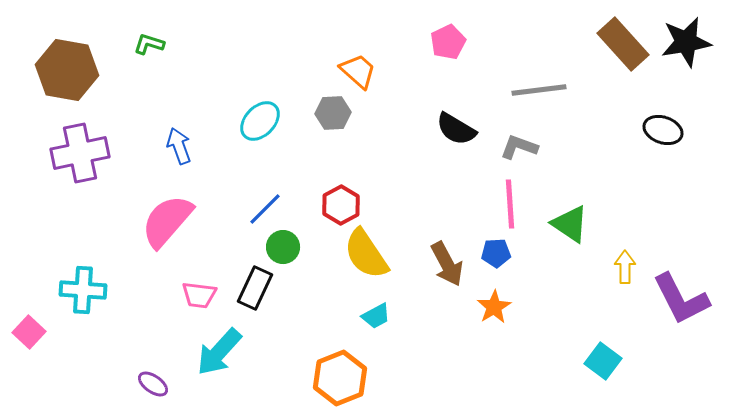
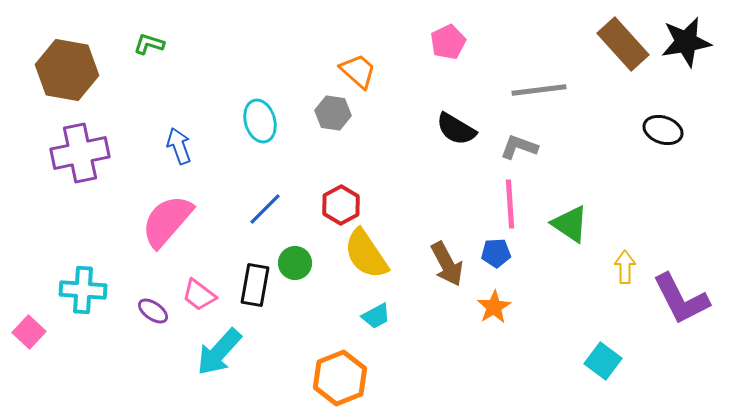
gray hexagon: rotated 12 degrees clockwise
cyan ellipse: rotated 60 degrees counterclockwise
green circle: moved 12 px right, 16 px down
black rectangle: moved 3 px up; rotated 15 degrees counterclockwise
pink trapezoid: rotated 30 degrees clockwise
purple ellipse: moved 73 px up
